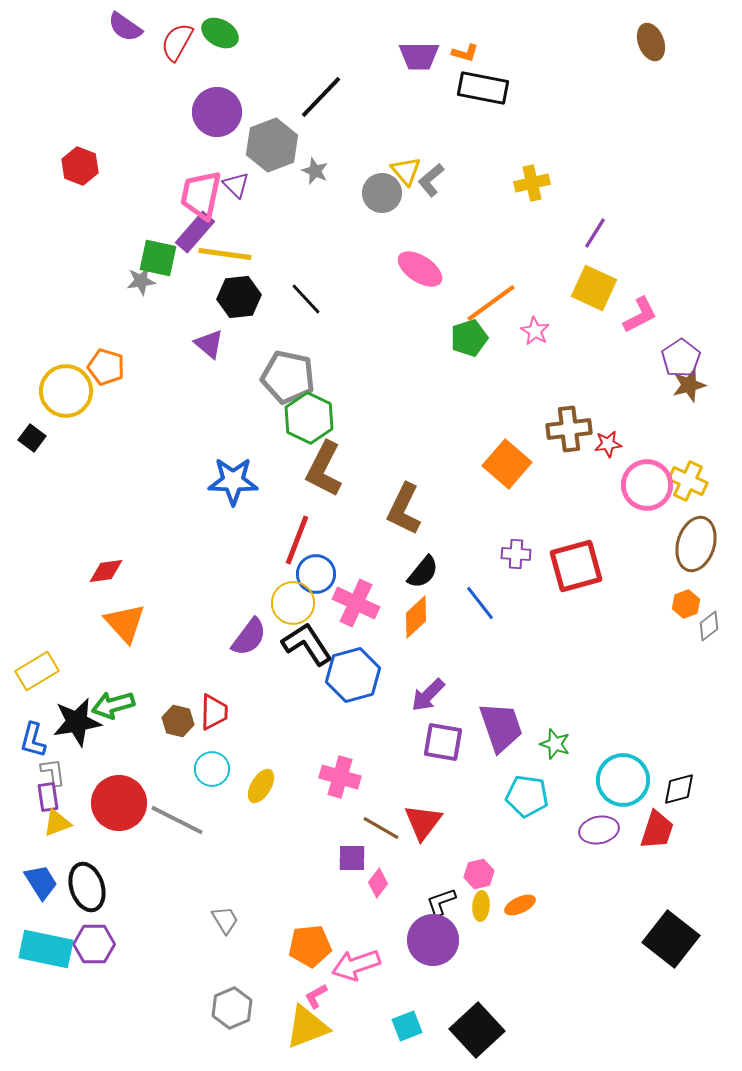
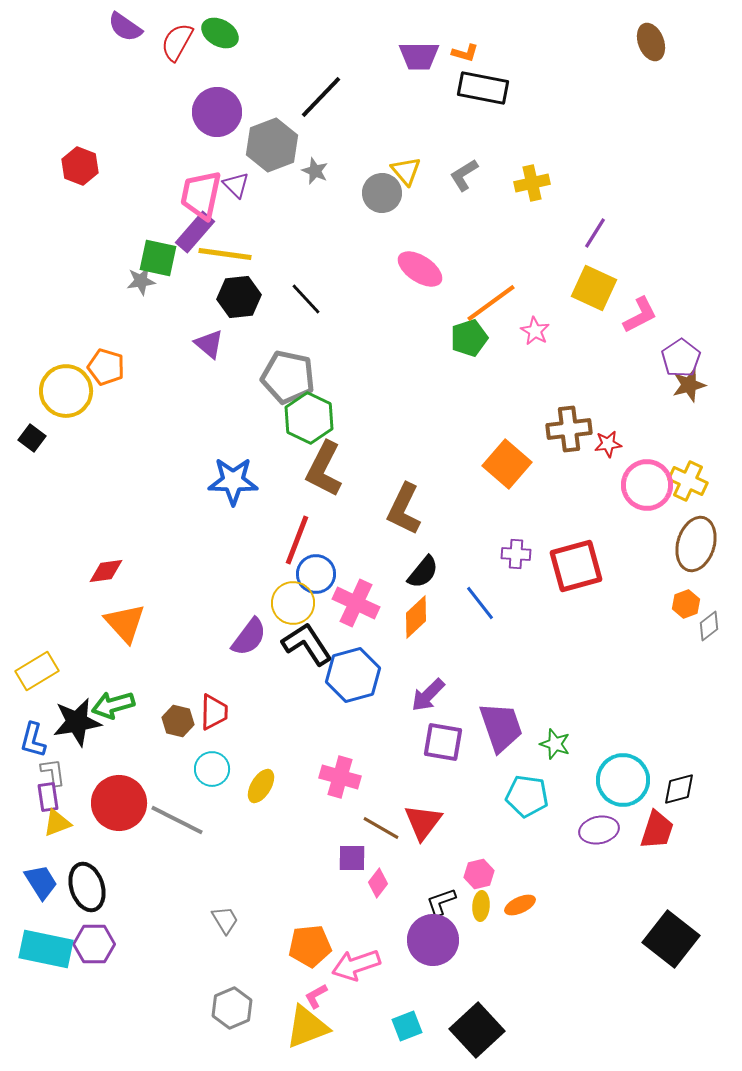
gray L-shape at (431, 180): moved 33 px right, 5 px up; rotated 8 degrees clockwise
